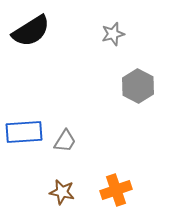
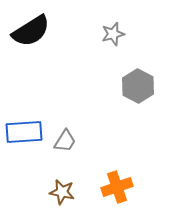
orange cross: moved 1 px right, 3 px up
